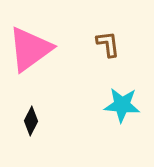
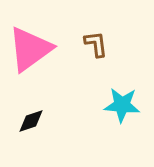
brown L-shape: moved 12 px left
black diamond: rotated 44 degrees clockwise
